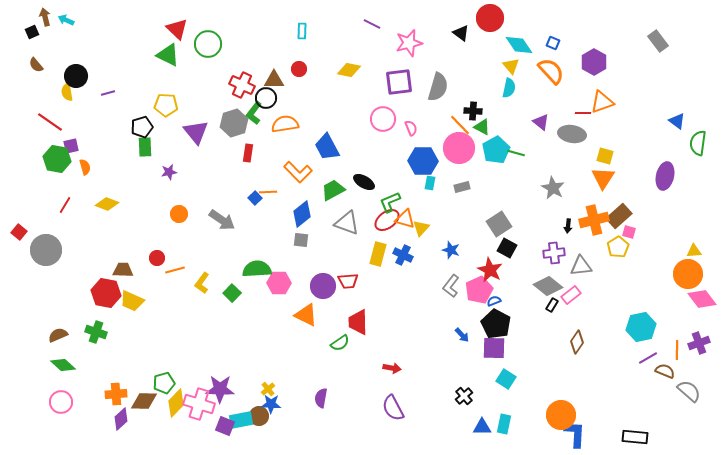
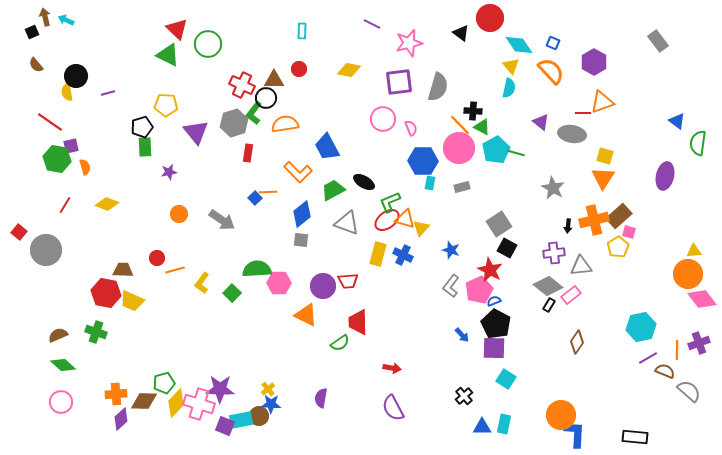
black rectangle at (552, 305): moved 3 px left
